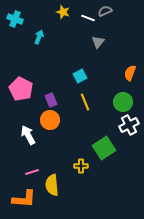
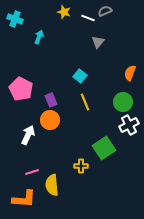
yellow star: moved 1 px right
cyan square: rotated 24 degrees counterclockwise
white arrow: rotated 54 degrees clockwise
